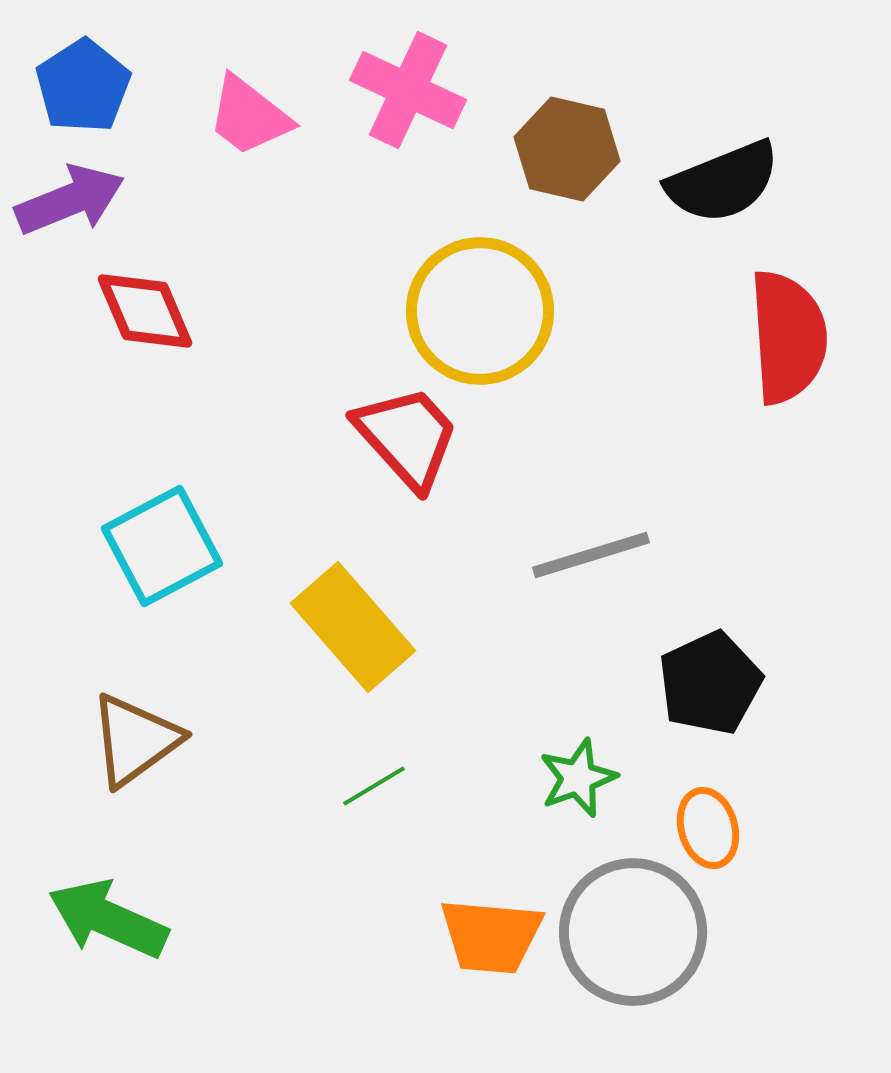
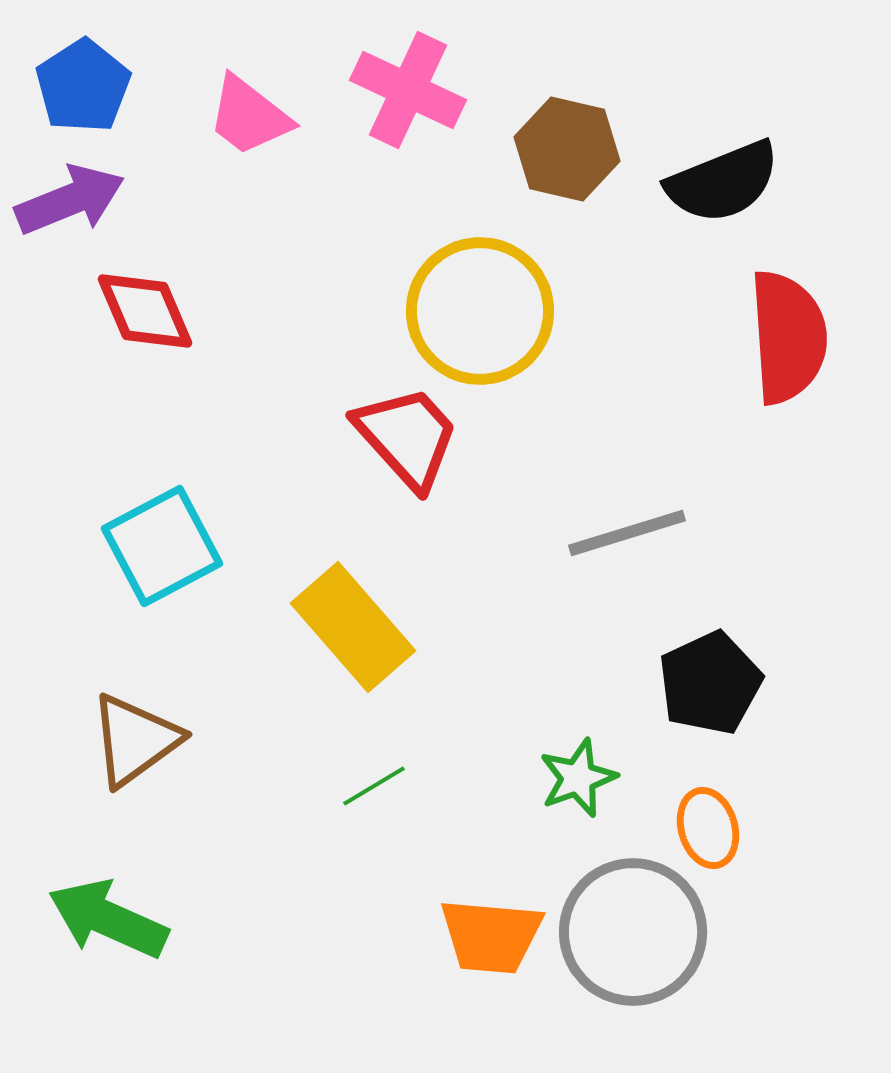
gray line: moved 36 px right, 22 px up
